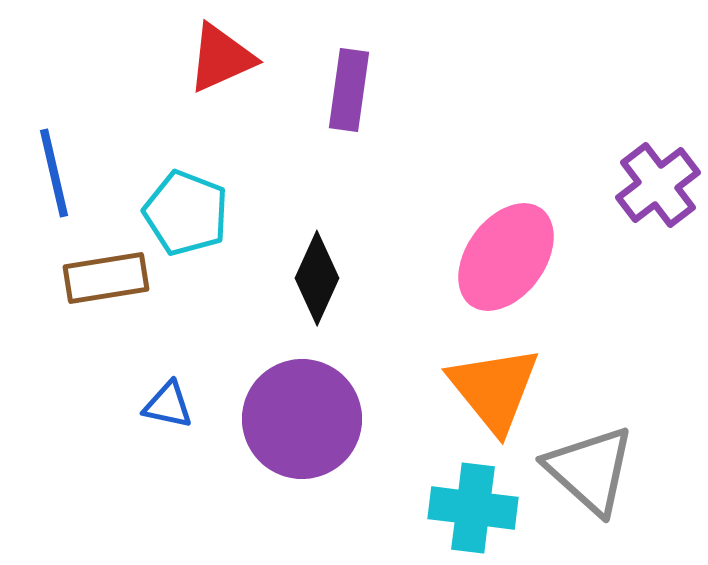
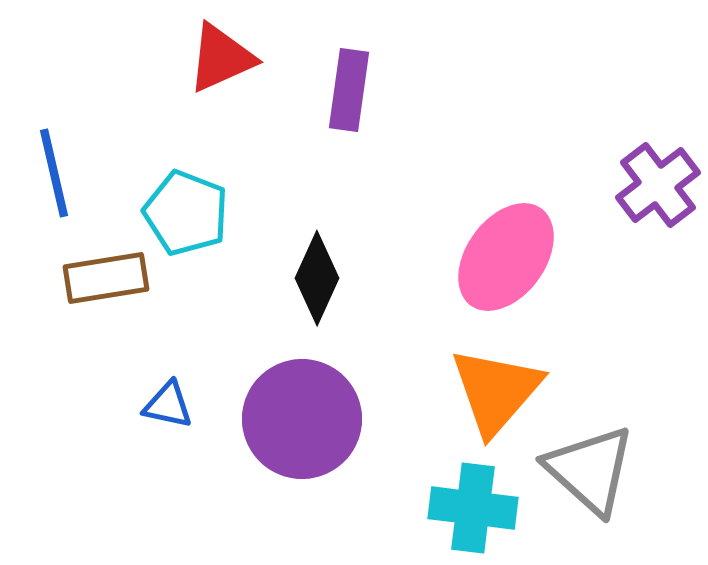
orange triangle: moved 2 px right, 2 px down; rotated 20 degrees clockwise
